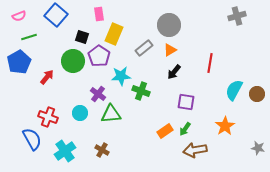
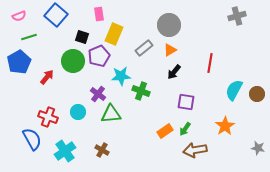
purple pentagon: rotated 15 degrees clockwise
cyan circle: moved 2 px left, 1 px up
